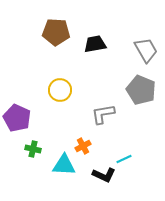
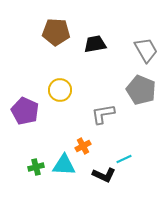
purple pentagon: moved 8 px right, 7 px up
green cross: moved 3 px right, 18 px down; rotated 28 degrees counterclockwise
